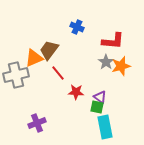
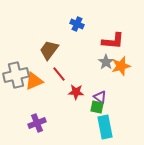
blue cross: moved 3 px up
orange triangle: moved 23 px down
red line: moved 1 px right, 1 px down
